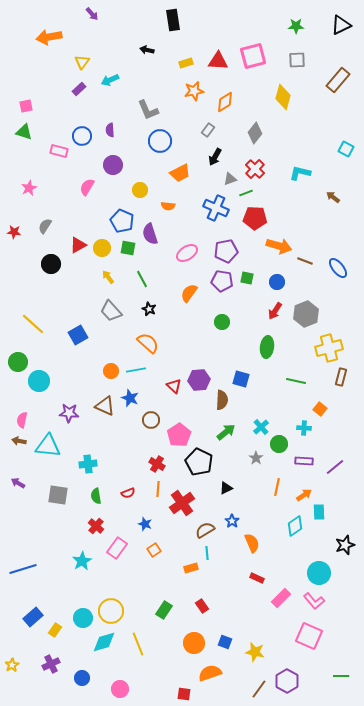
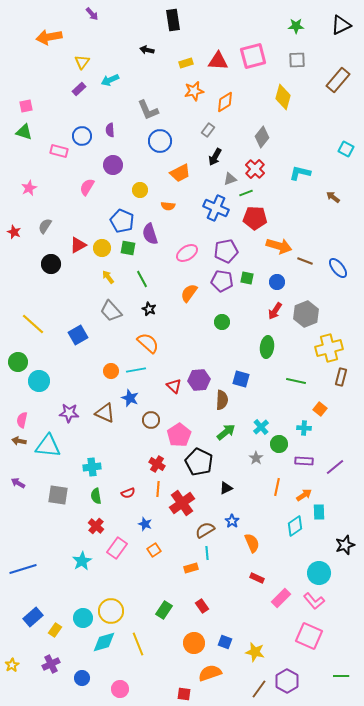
gray diamond at (255, 133): moved 7 px right, 4 px down
red star at (14, 232): rotated 16 degrees clockwise
brown triangle at (105, 406): moved 7 px down
cyan cross at (88, 464): moved 4 px right, 3 px down
